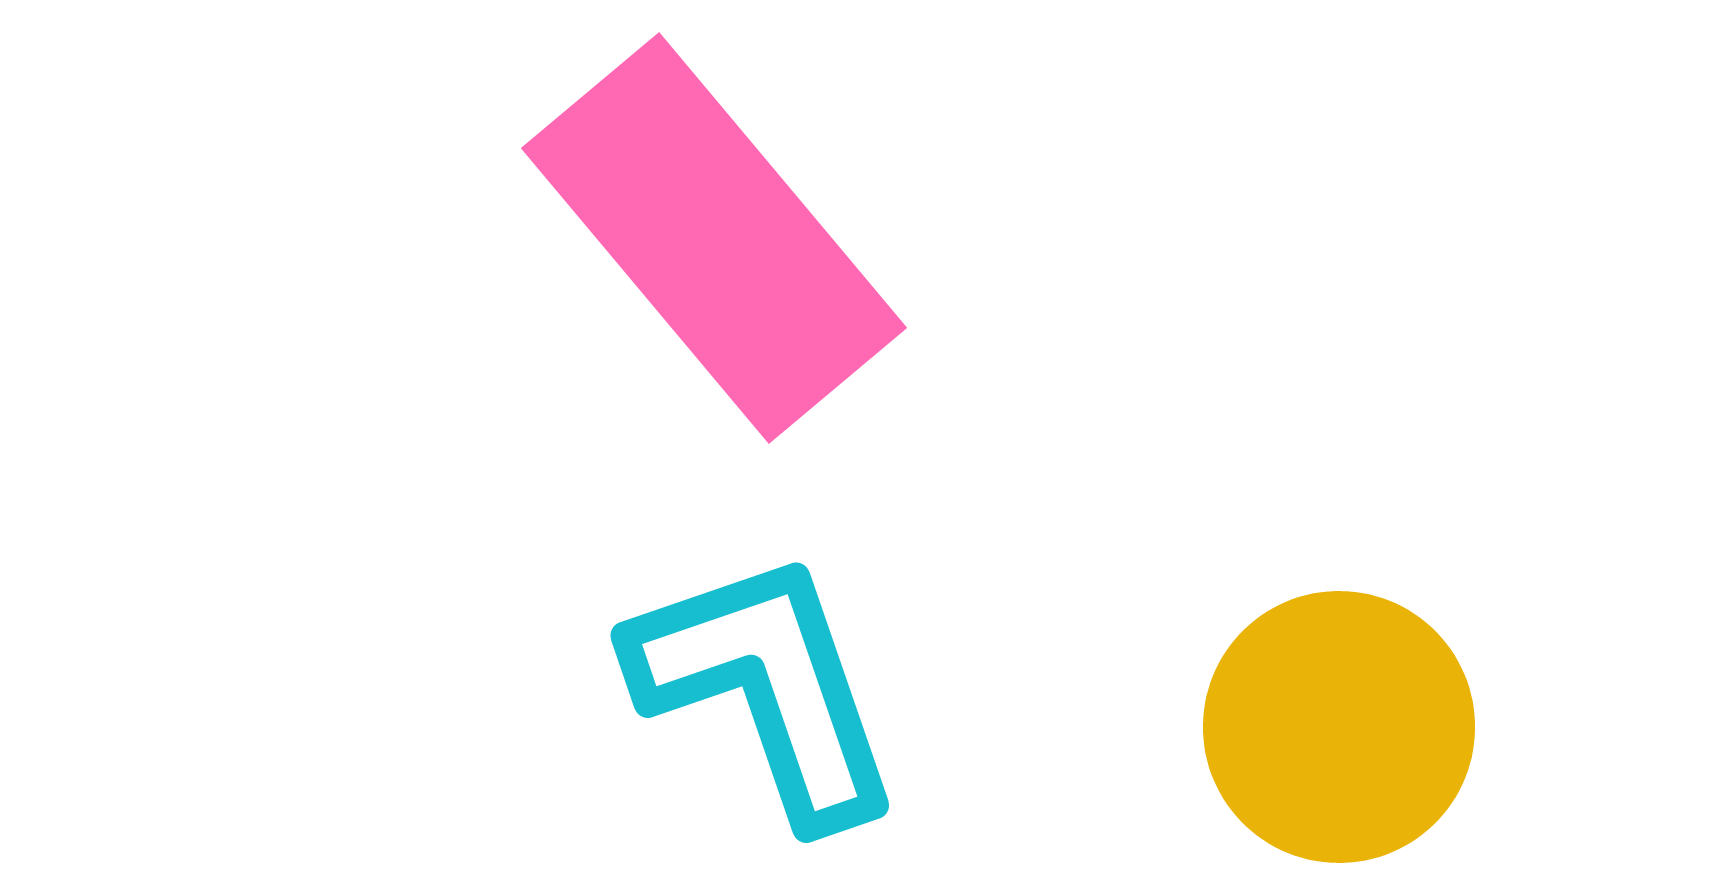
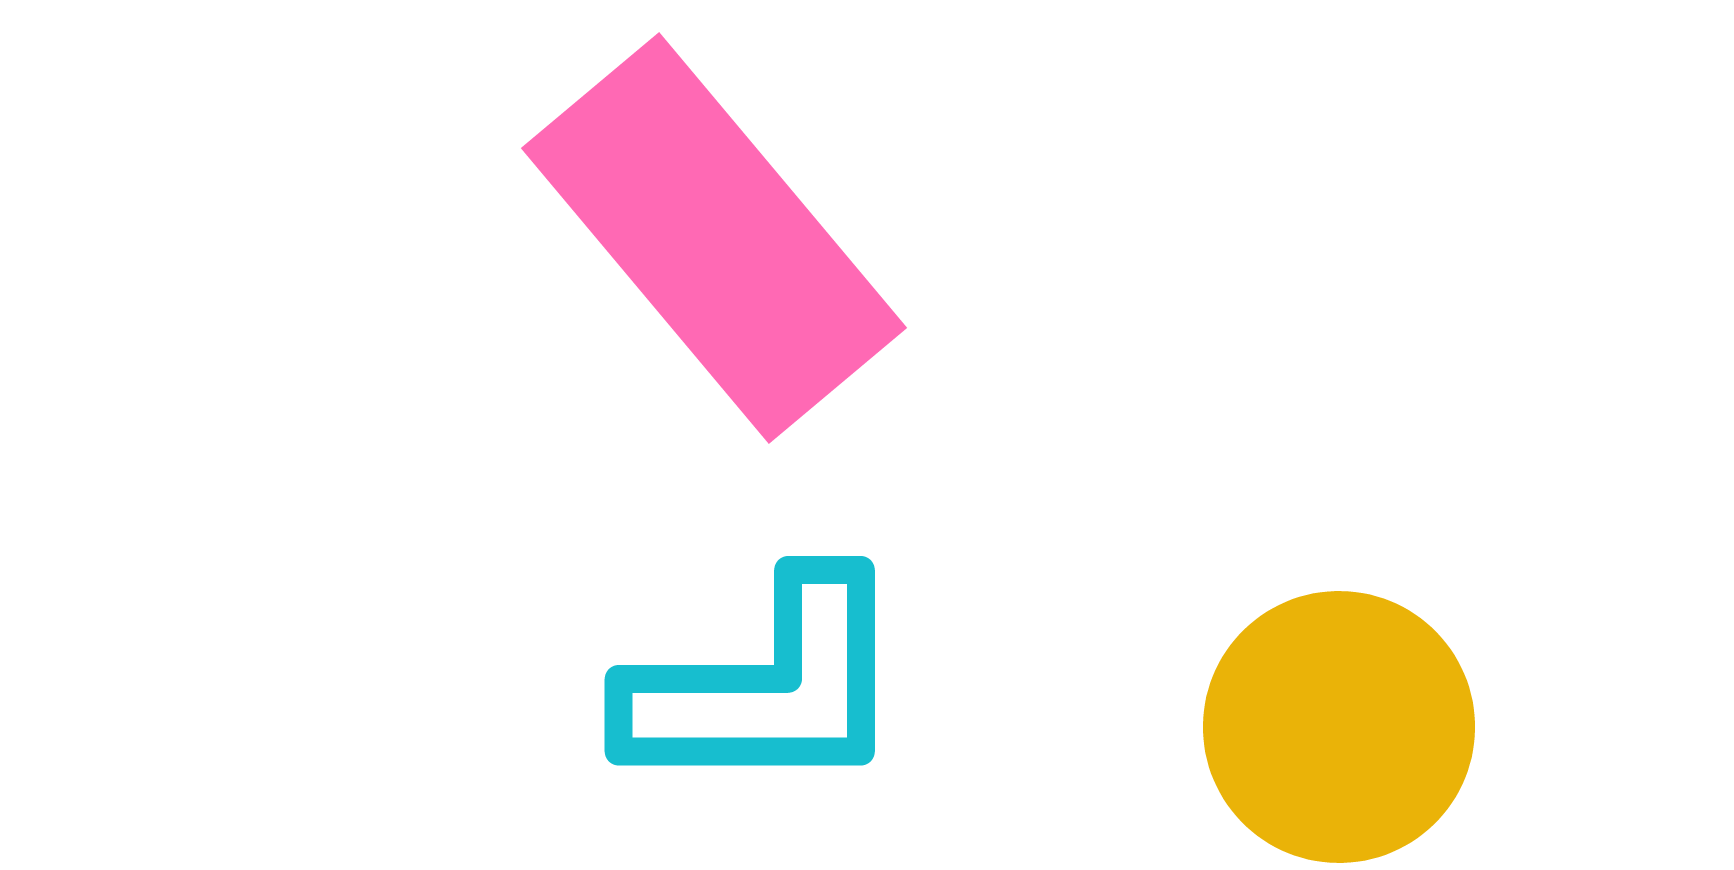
cyan L-shape: rotated 109 degrees clockwise
